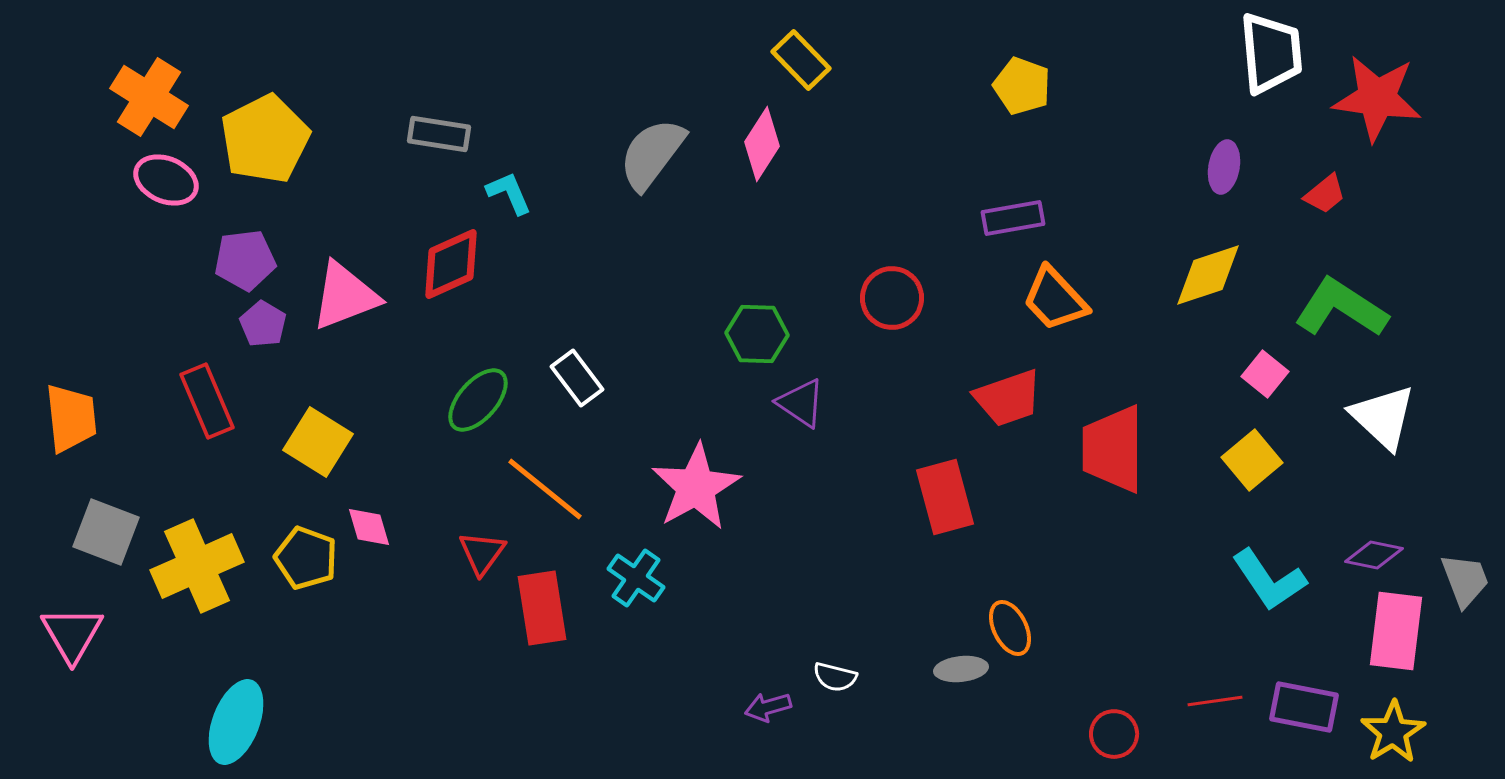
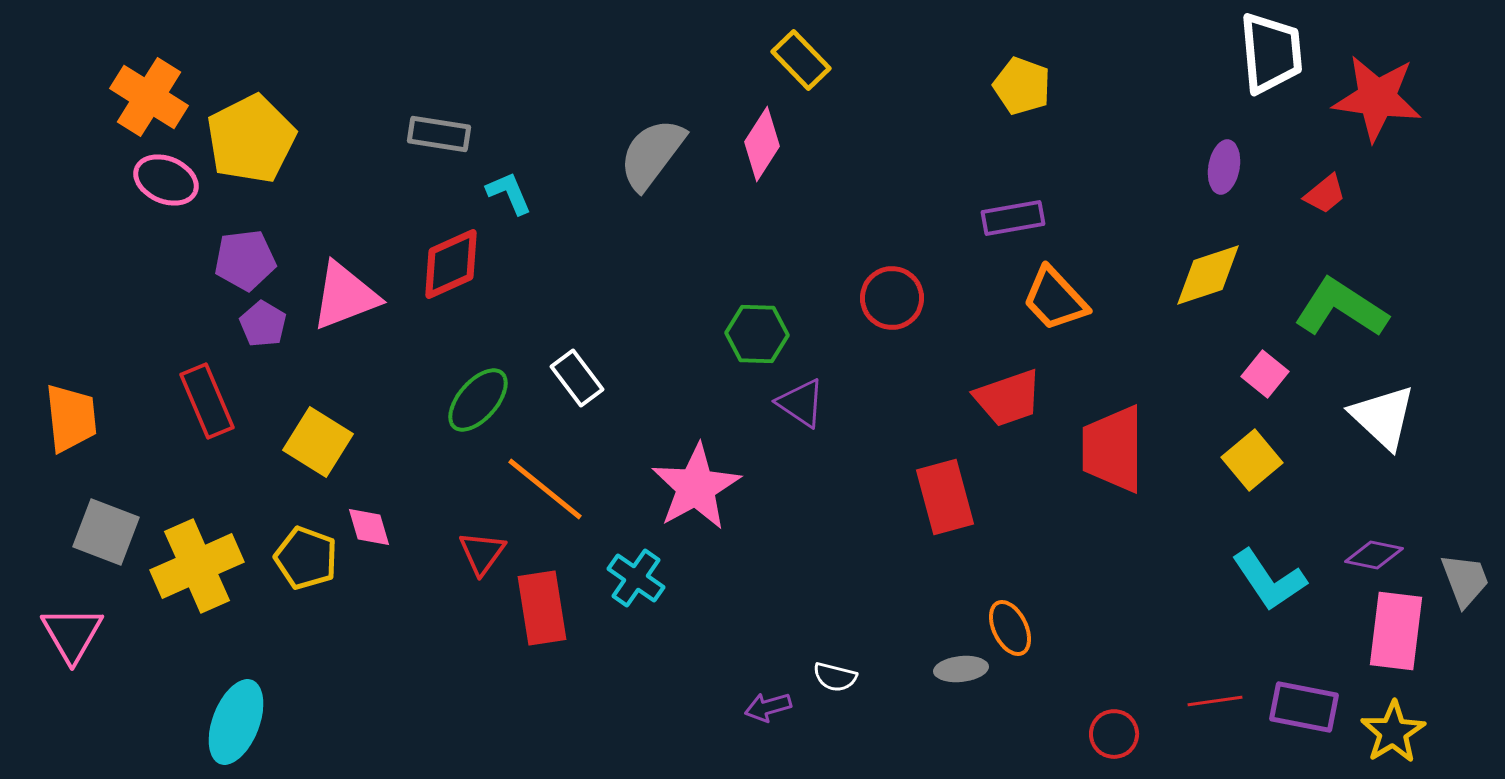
yellow pentagon at (265, 139): moved 14 px left
